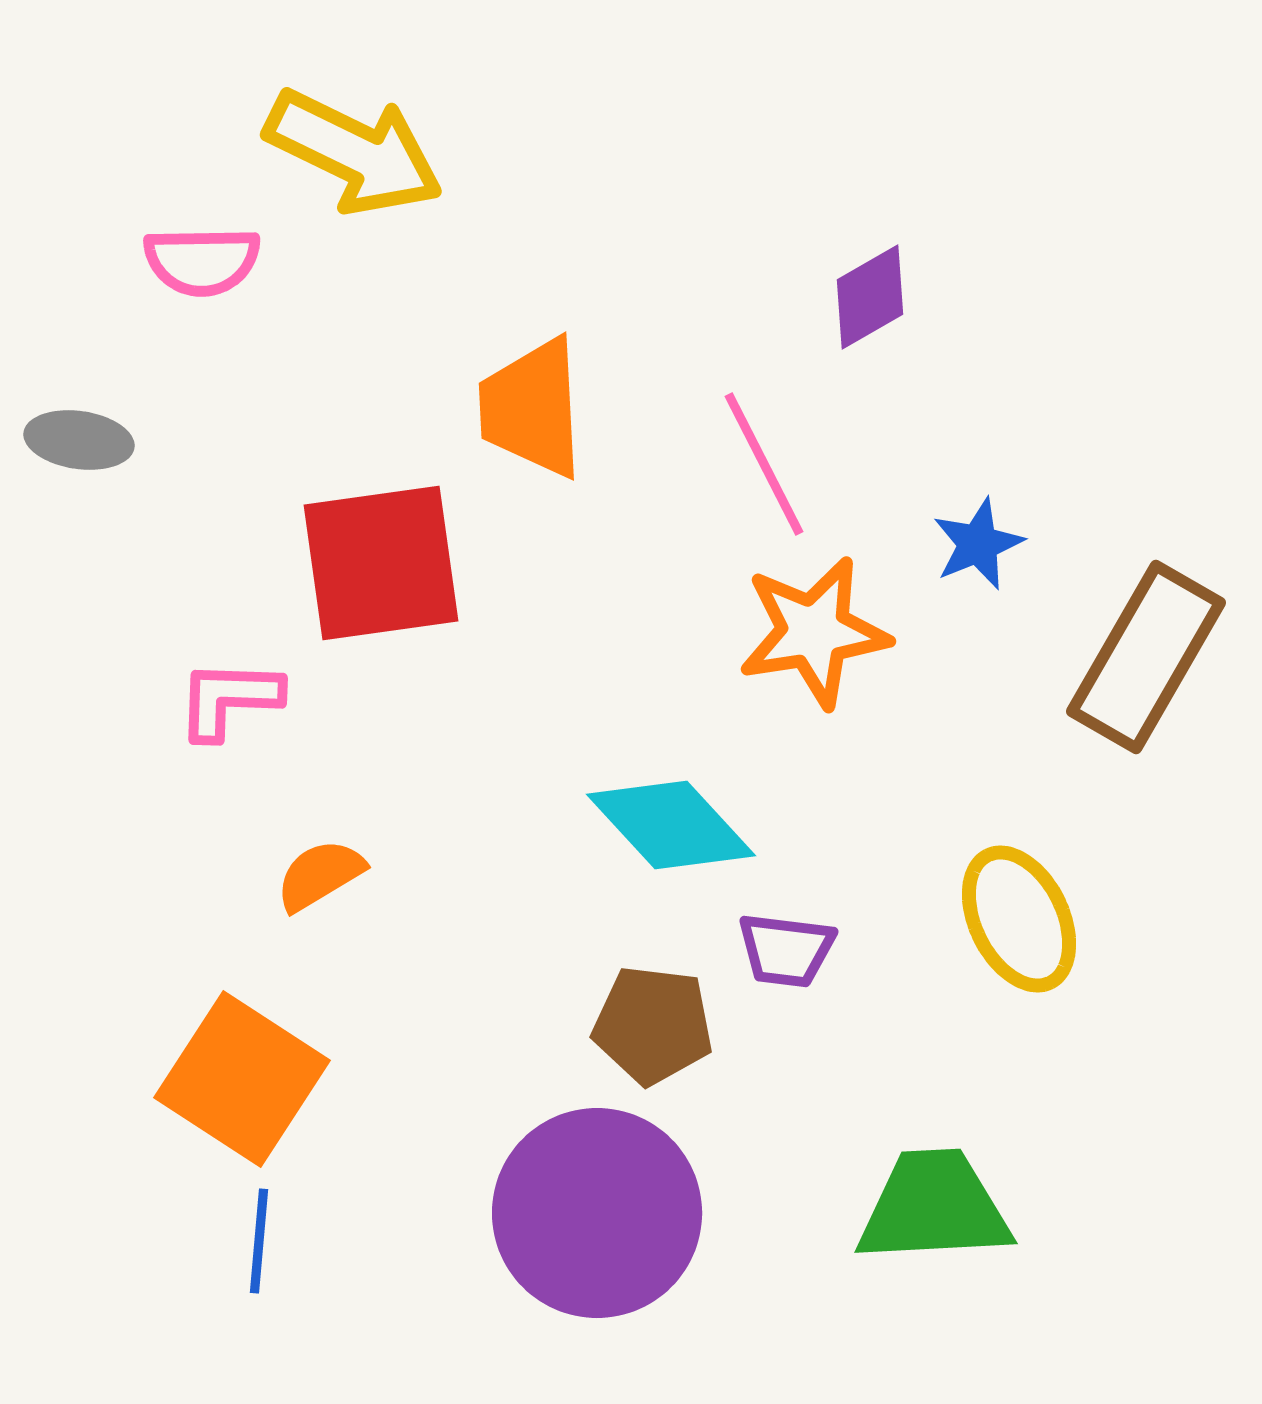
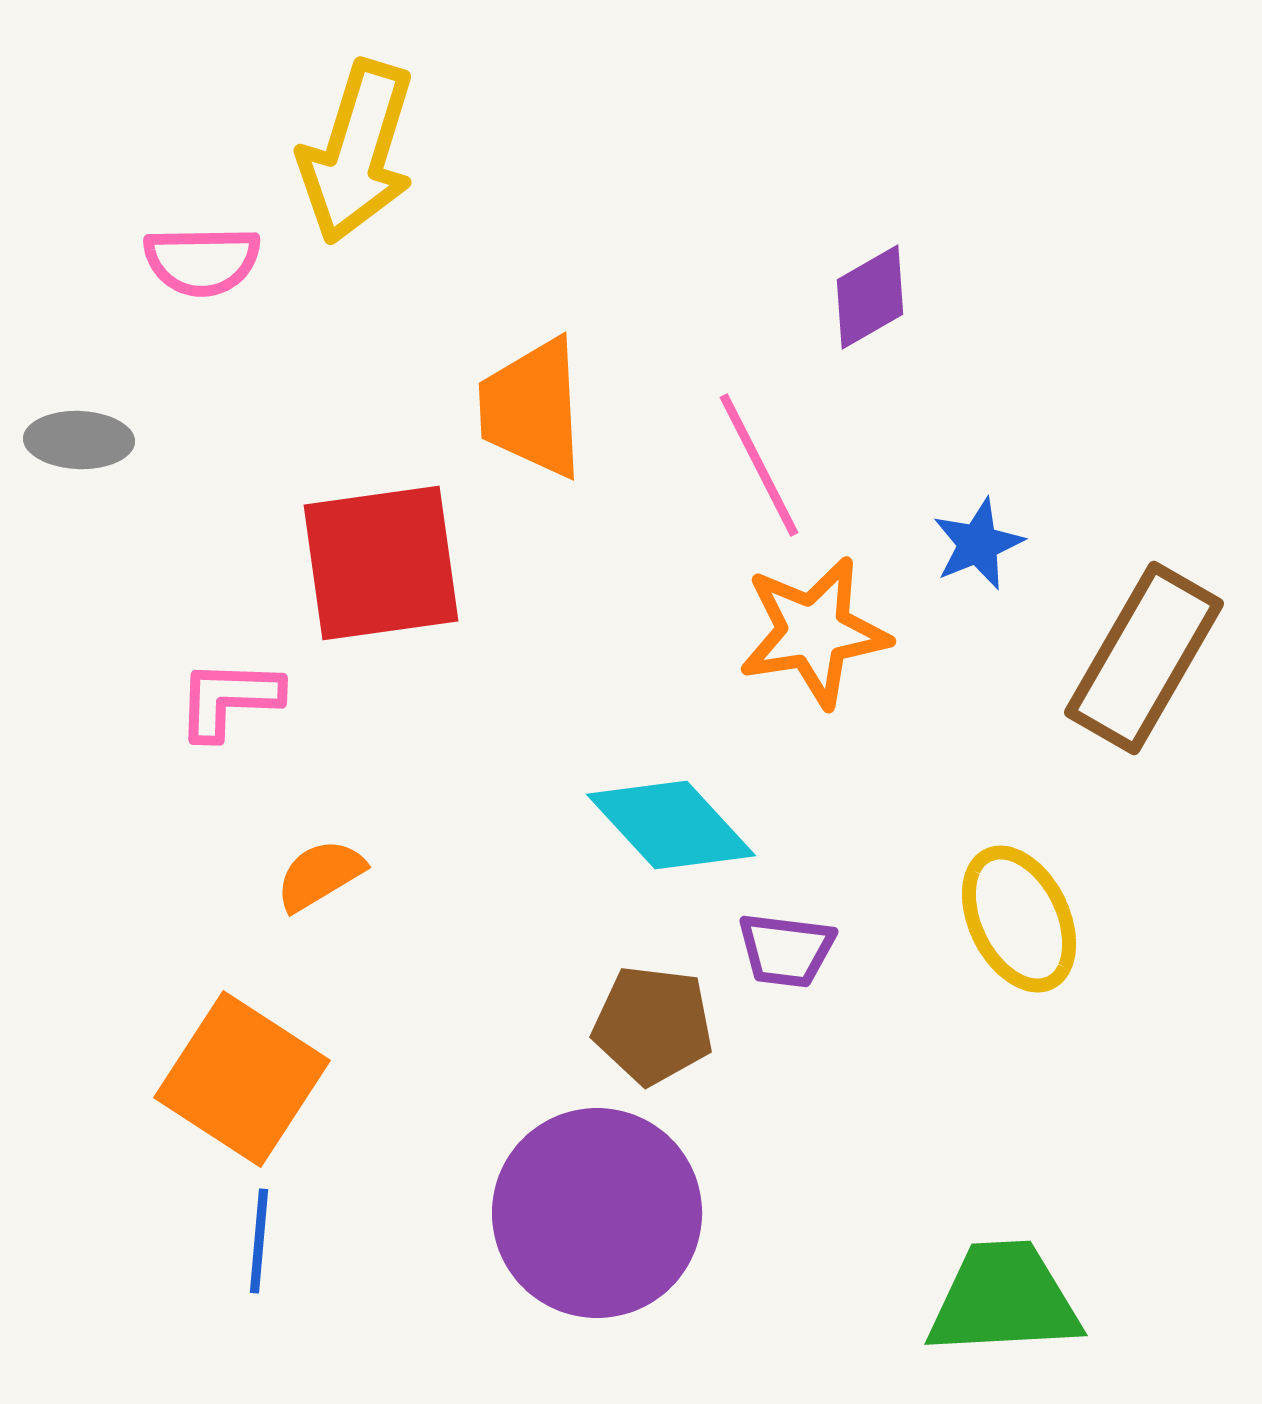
yellow arrow: moved 3 px right; rotated 81 degrees clockwise
gray ellipse: rotated 6 degrees counterclockwise
pink line: moved 5 px left, 1 px down
brown rectangle: moved 2 px left, 1 px down
green trapezoid: moved 70 px right, 92 px down
